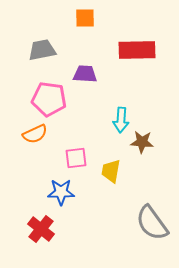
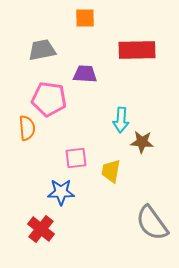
orange semicircle: moved 8 px left, 6 px up; rotated 70 degrees counterclockwise
